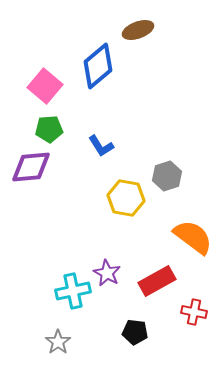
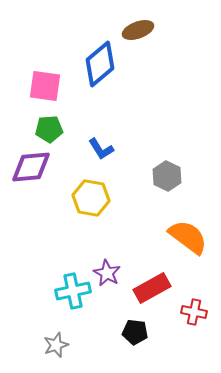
blue diamond: moved 2 px right, 2 px up
pink square: rotated 32 degrees counterclockwise
blue L-shape: moved 3 px down
gray hexagon: rotated 16 degrees counterclockwise
yellow hexagon: moved 35 px left
orange semicircle: moved 5 px left
red rectangle: moved 5 px left, 7 px down
gray star: moved 2 px left, 3 px down; rotated 15 degrees clockwise
